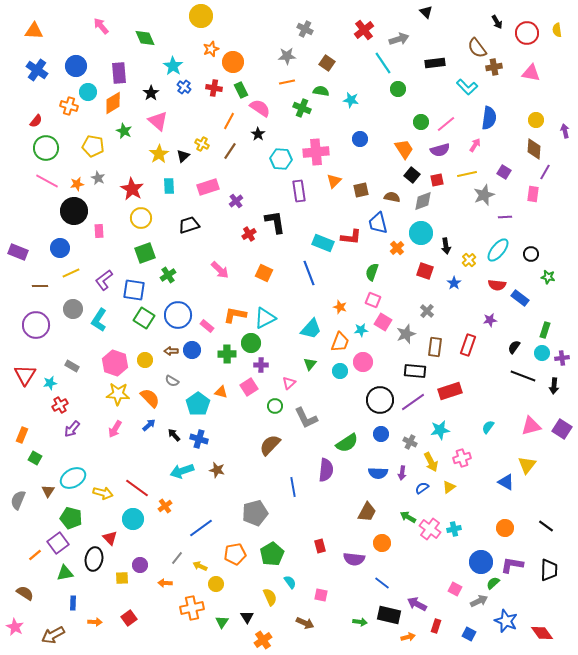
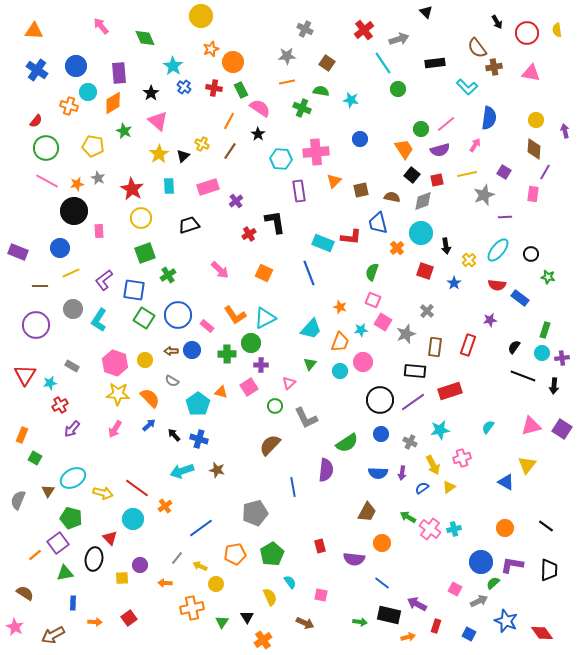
green circle at (421, 122): moved 7 px down
orange L-shape at (235, 315): rotated 135 degrees counterclockwise
yellow arrow at (431, 462): moved 2 px right, 3 px down
